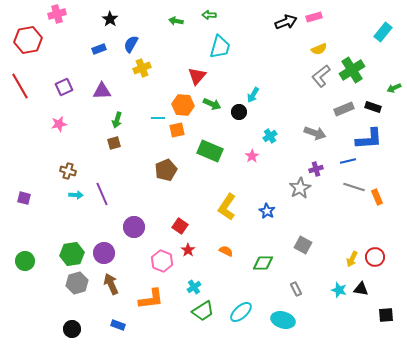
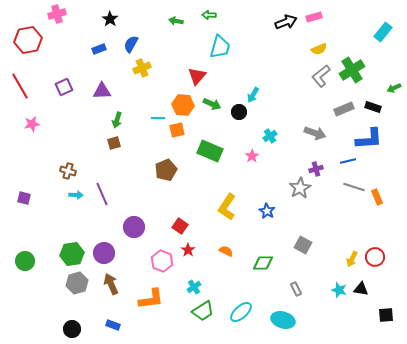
pink star at (59, 124): moved 27 px left
blue rectangle at (118, 325): moved 5 px left
